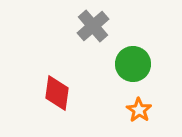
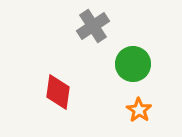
gray cross: rotated 8 degrees clockwise
red diamond: moved 1 px right, 1 px up
